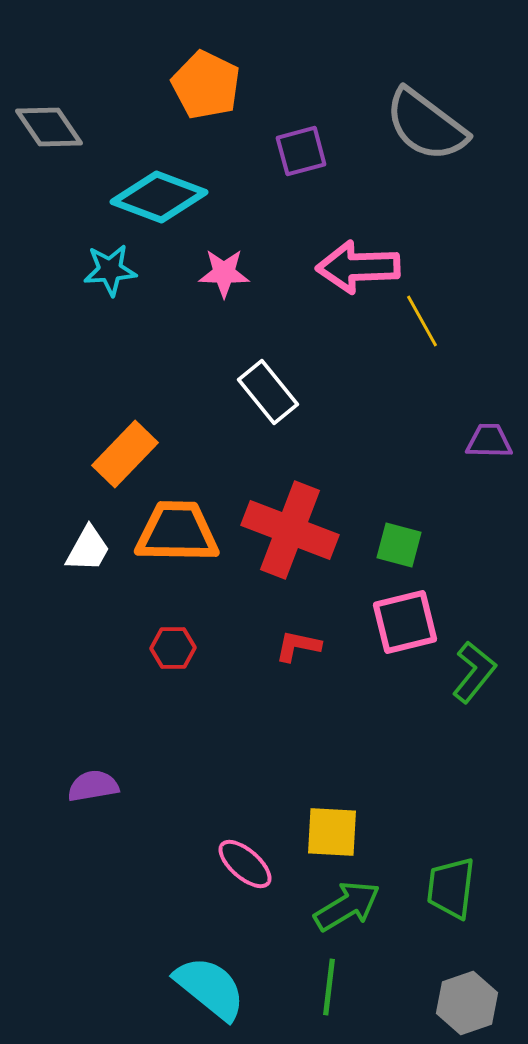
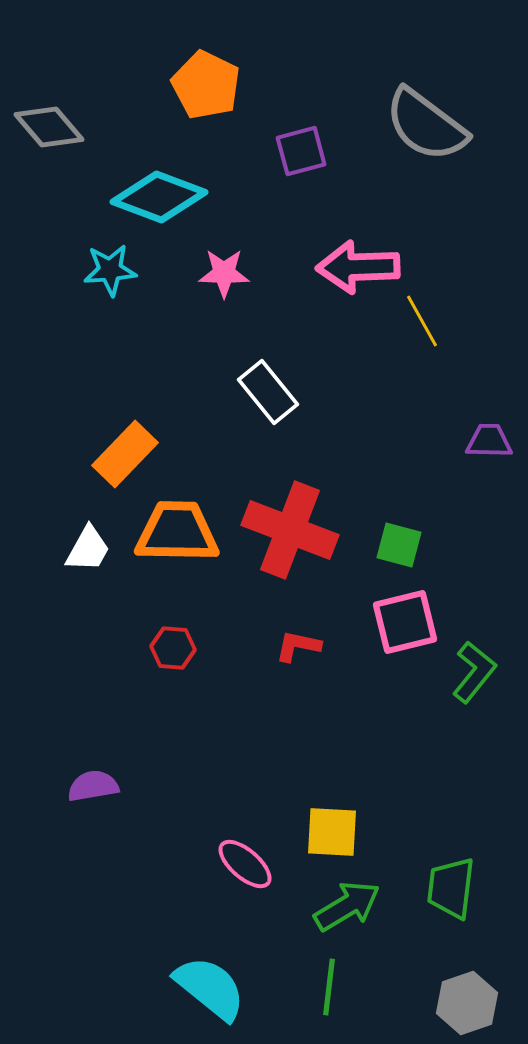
gray diamond: rotated 6 degrees counterclockwise
red hexagon: rotated 6 degrees clockwise
